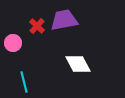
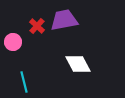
pink circle: moved 1 px up
